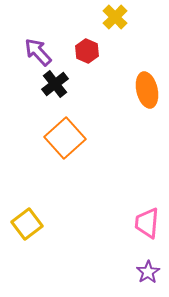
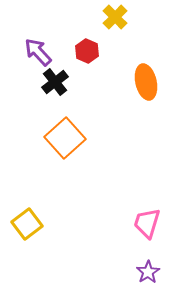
black cross: moved 2 px up
orange ellipse: moved 1 px left, 8 px up
pink trapezoid: rotated 12 degrees clockwise
